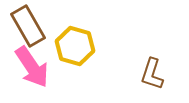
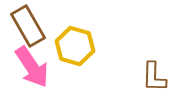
brown L-shape: moved 2 px right, 3 px down; rotated 16 degrees counterclockwise
